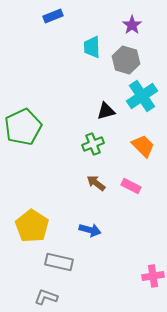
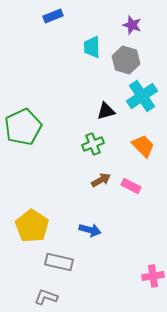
purple star: rotated 18 degrees counterclockwise
brown arrow: moved 5 px right, 3 px up; rotated 114 degrees clockwise
